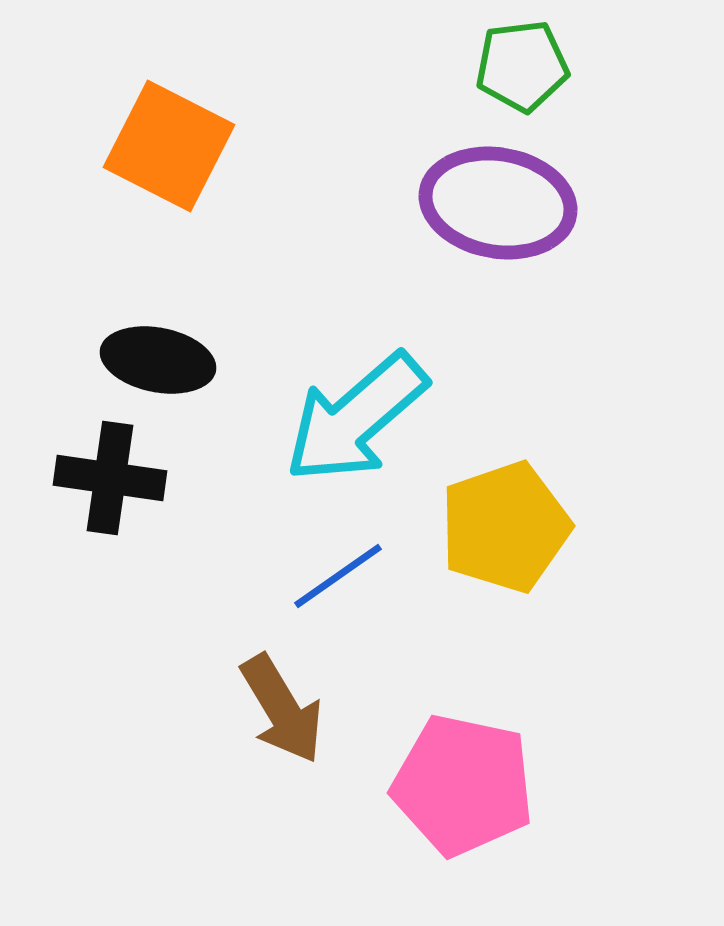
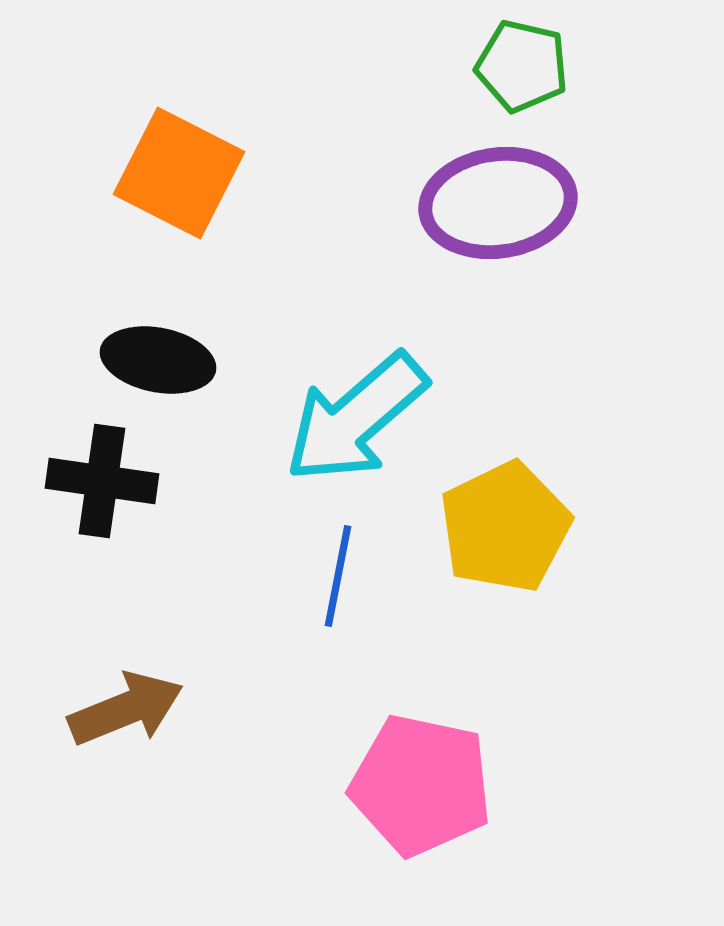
green pentagon: rotated 20 degrees clockwise
orange square: moved 10 px right, 27 px down
purple ellipse: rotated 18 degrees counterclockwise
black cross: moved 8 px left, 3 px down
yellow pentagon: rotated 7 degrees counterclockwise
blue line: rotated 44 degrees counterclockwise
brown arrow: moved 156 px left; rotated 81 degrees counterclockwise
pink pentagon: moved 42 px left
